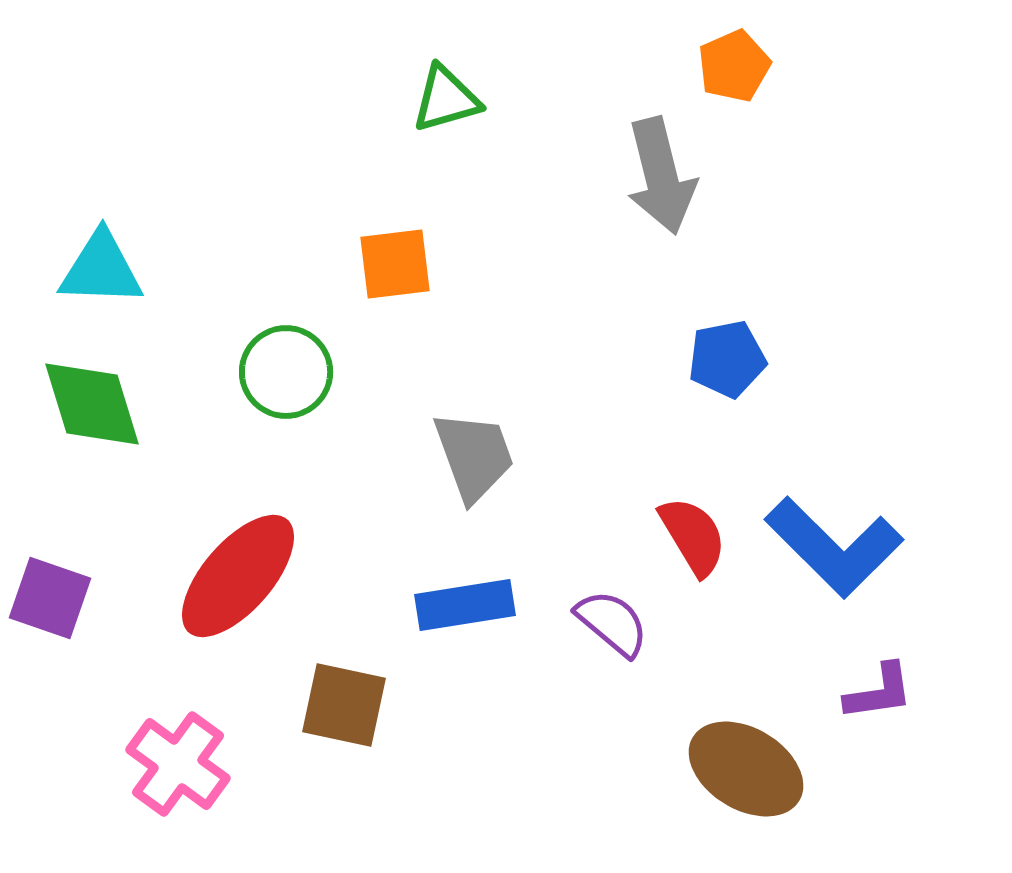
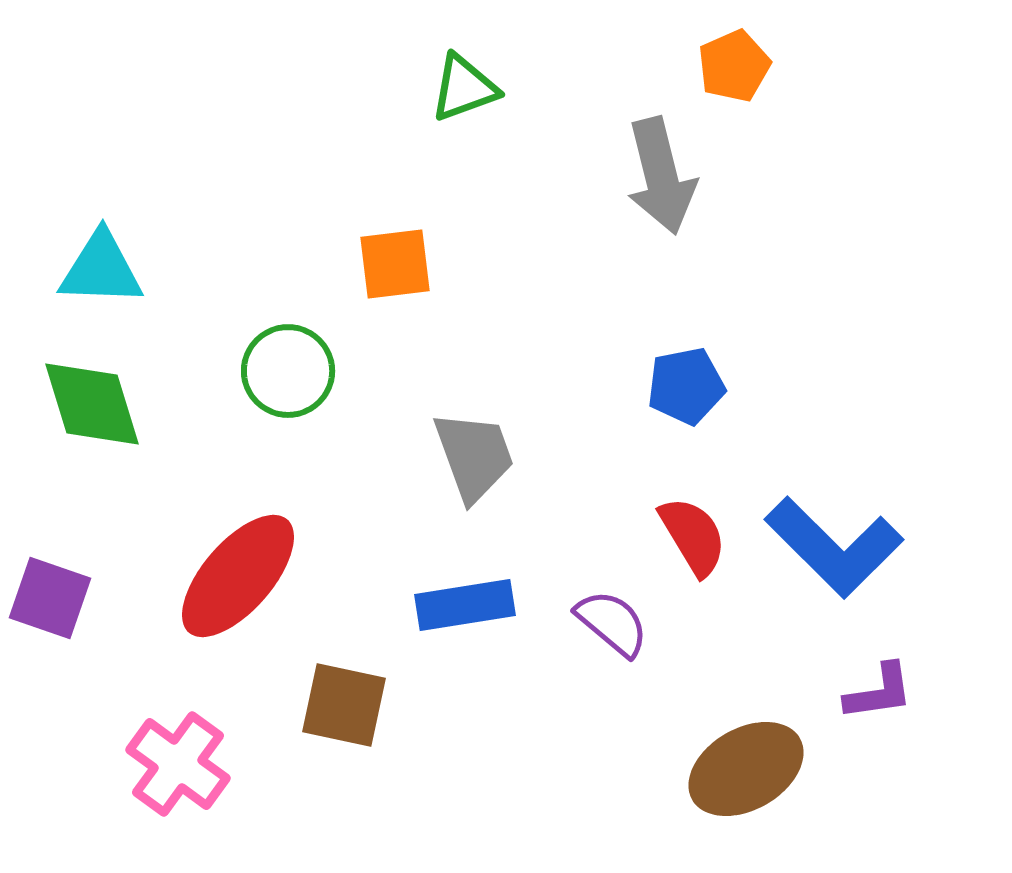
green triangle: moved 18 px right, 11 px up; rotated 4 degrees counterclockwise
blue pentagon: moved 41 px left, 27 px down
green circle: moved 2 px right, 1 px up
brown ellipse: rotated 61 degrees counterclockwise
